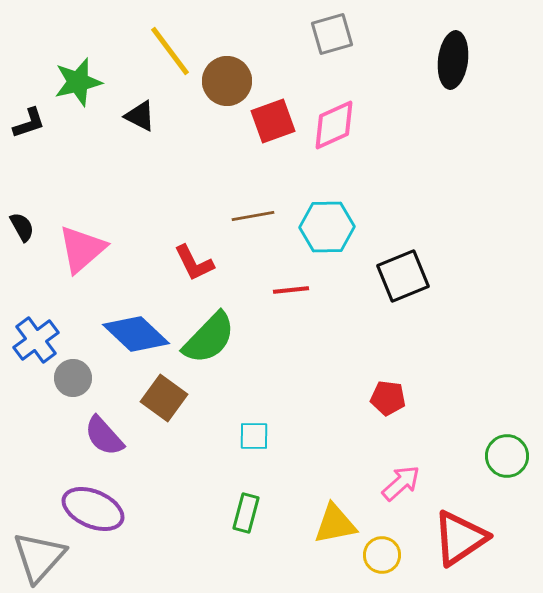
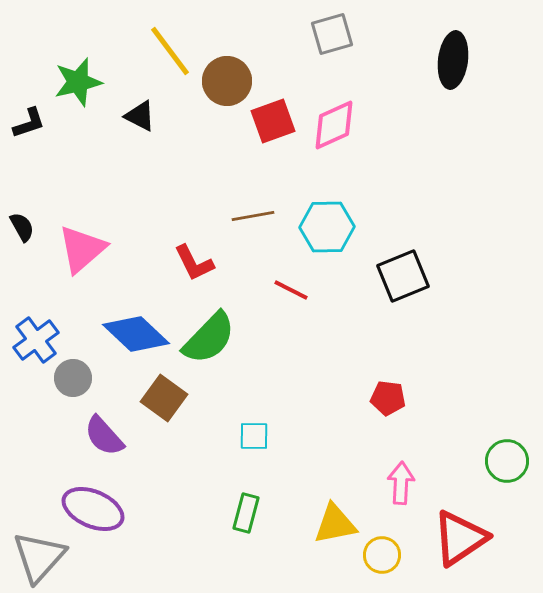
red line: rotated 33 degrees clockwise
green circle: moved 5 px down
pink arrow: rotated 45 degrees counterclockwise
